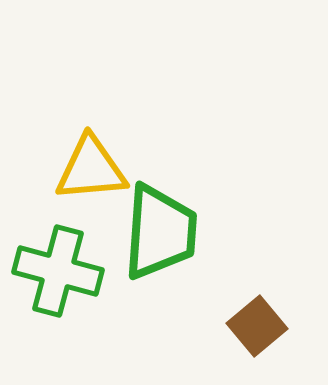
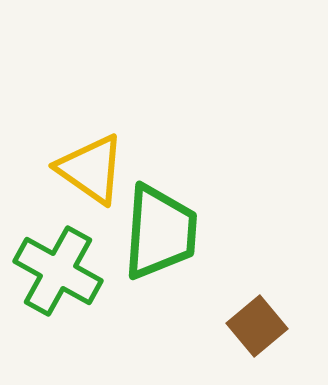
yellow triangle: rotated 40 degrees clockwise
green cross: rotated 14 degrees clockwise
